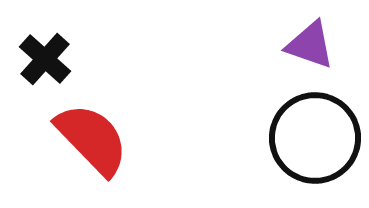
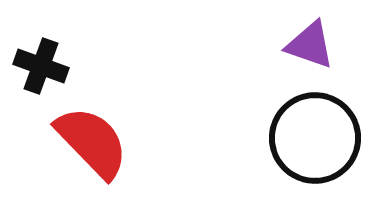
black cross: moved 4 px left, 7 px down; rotated 22 degrees counterclockwise
red semicircle: moved 3 px down
